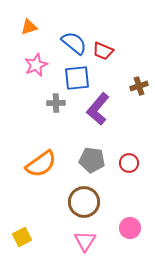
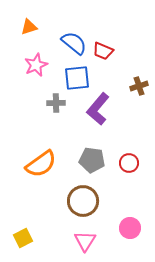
brown circle: moved 1 px left, 1 px up
yellow square: moved 1 px right, 1 px down
